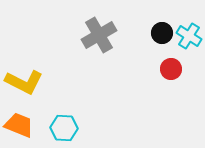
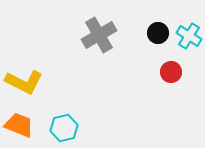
black circle: moved 4 px left
red circle: moved 3 px down
cyan hexagon: rotated 16 degrees counterclockwise
